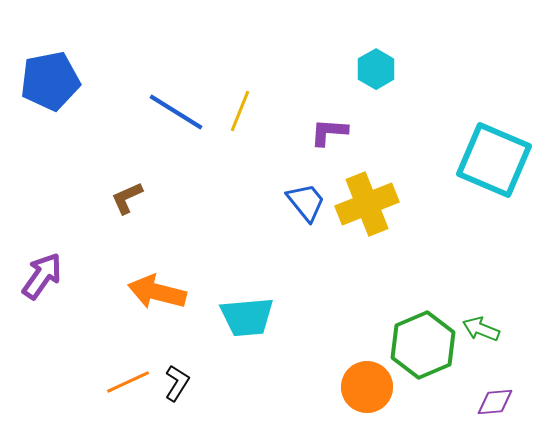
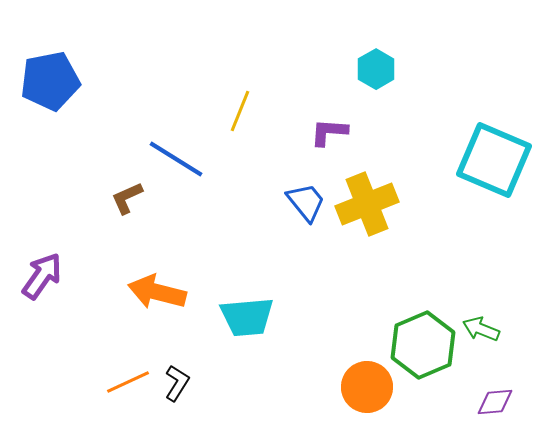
blue line: moved 47 px down
